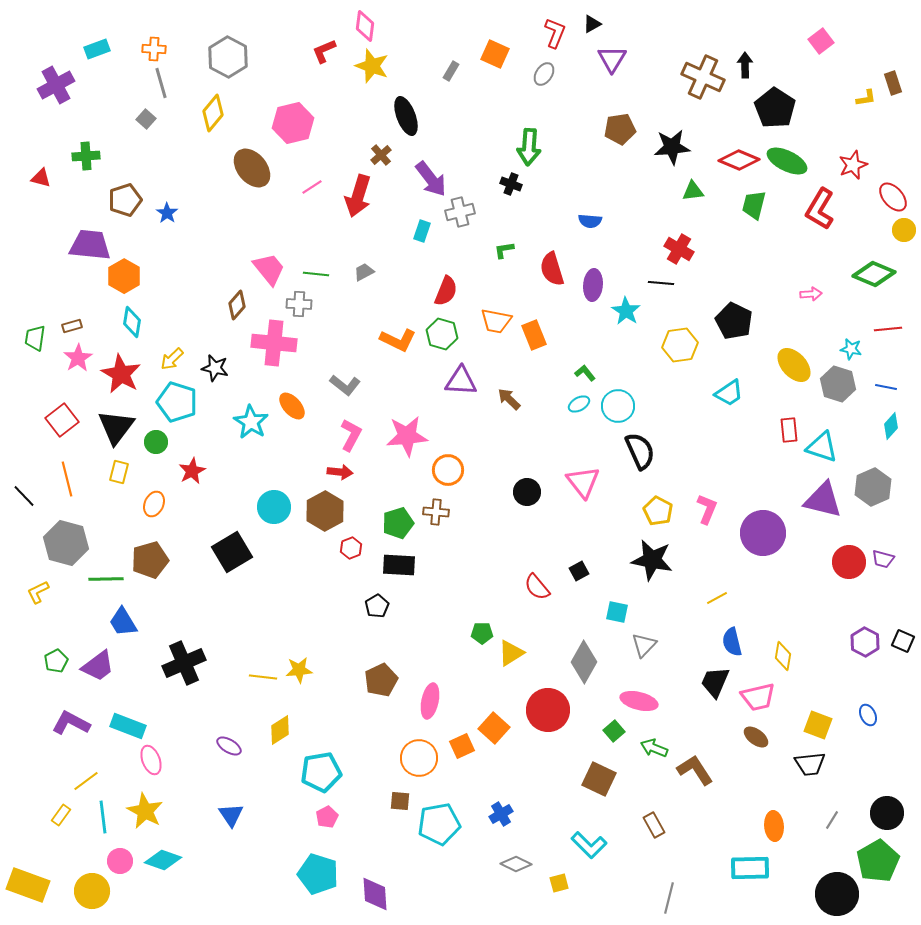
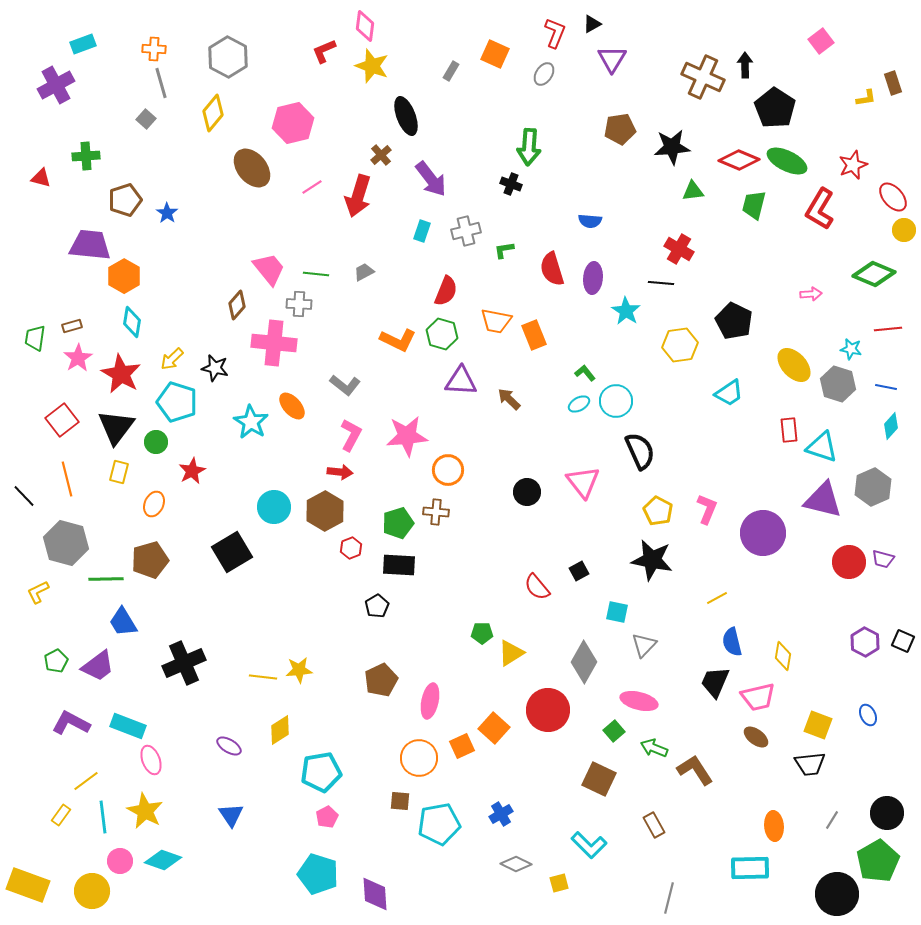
cyan rectangle at (97, 49): moved 14 px left, 5 px up
gray cross at (460, 212): moved 6 px right, 19 px down
purple ellipse at (593, 285): moved 7 px up
cyan circle at (618, 406): moved 2 px left, 5 px up
